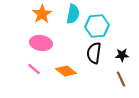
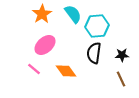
cyan semicircle: rotated 48 degrees counterclockwise
pink ellipse: moved 4 px right, 2 px down; rotated 50 degrees counterclockwise
orange diamond: rotated 15 degrees clockwise
